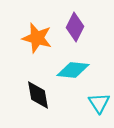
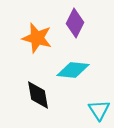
purple diamond: moved 4 px up
cyan triangle: moved 7 px down
